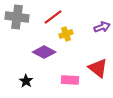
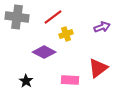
red triangle: rotated 45 degrees clockwise
